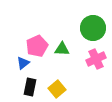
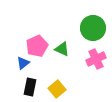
green triangle: rotated 21 degrees clockwise
